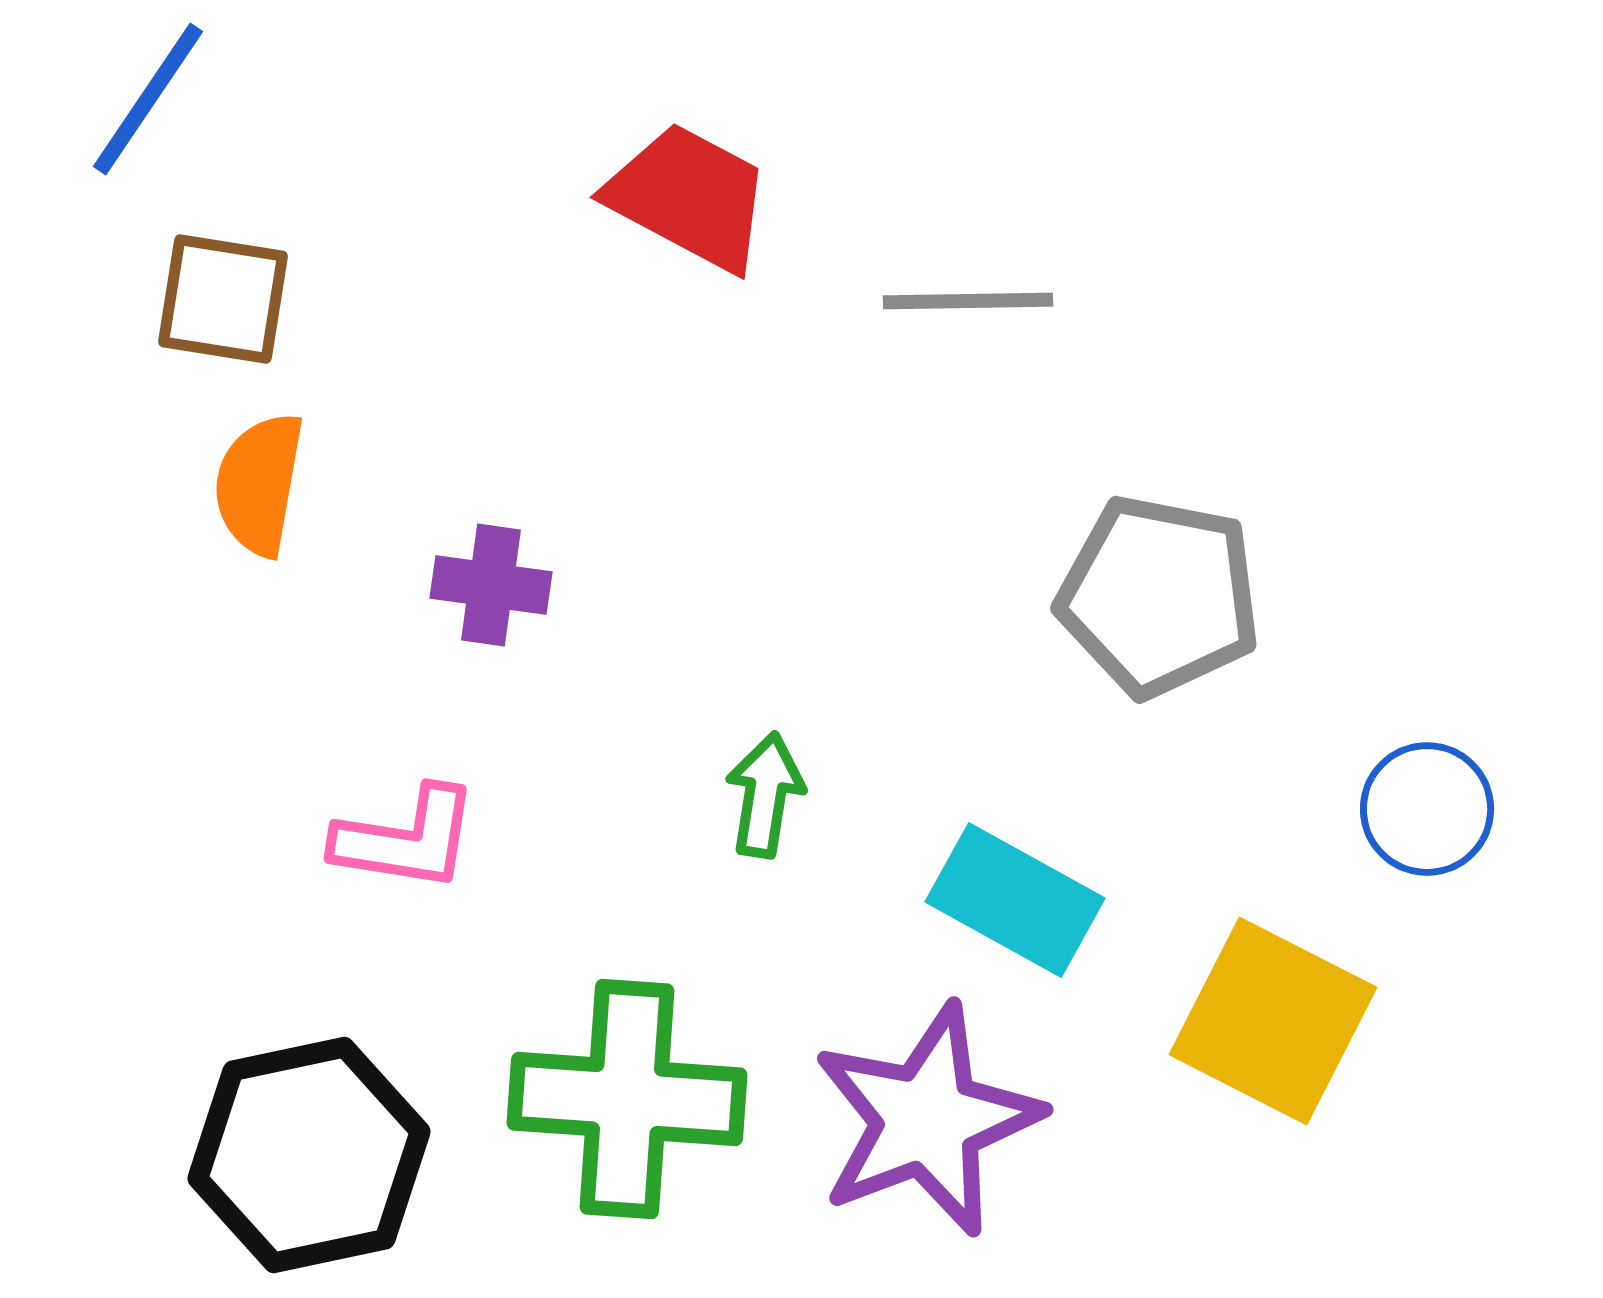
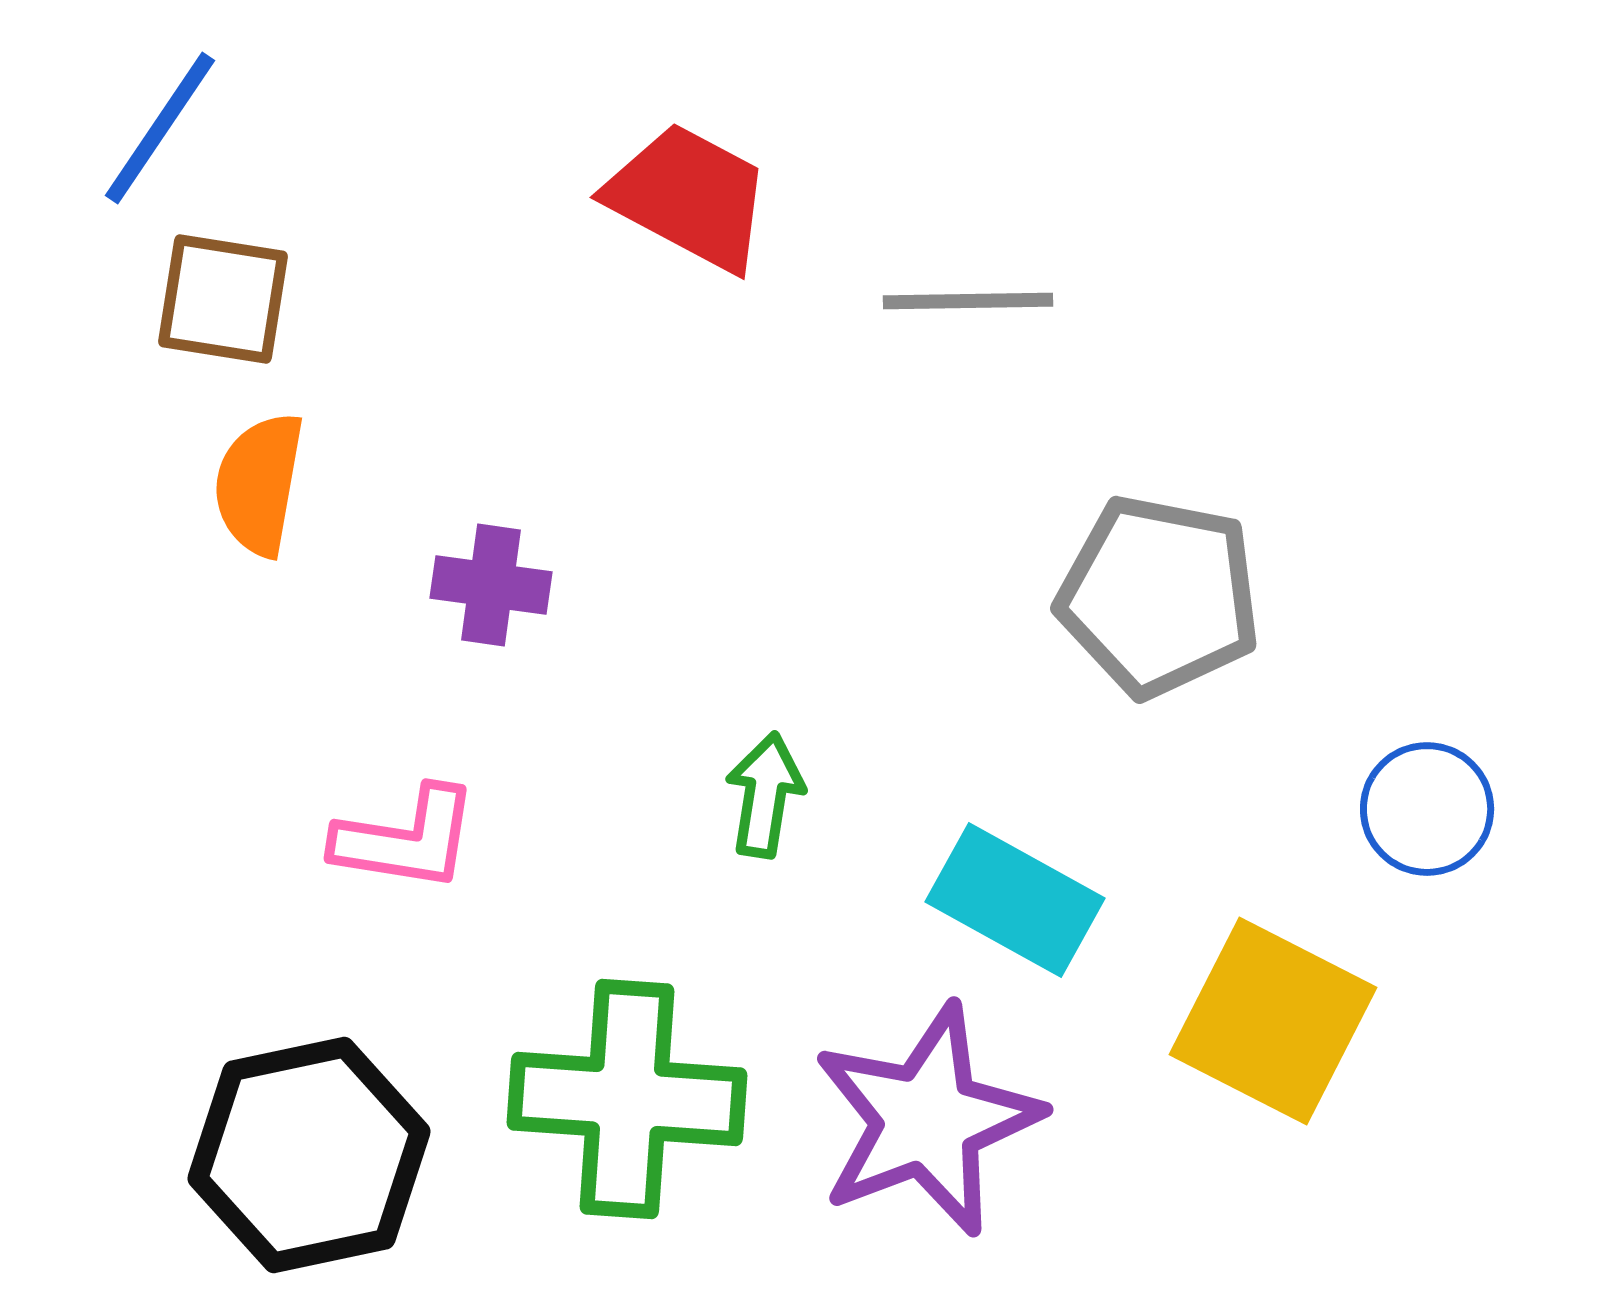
blue line: moved 12 px right, 29 px down
